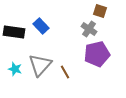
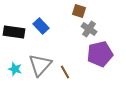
brown square: moved 21 px left
purple pentagon: moved 3 px right
